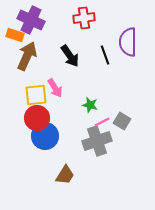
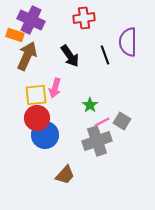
pink arrow: rotated 48 degrees clockwise
green star: rotated 21 degrees clockwise
blue circle: moved 1 px up
brown trapezoid: rotated 10 degrees clockwise
